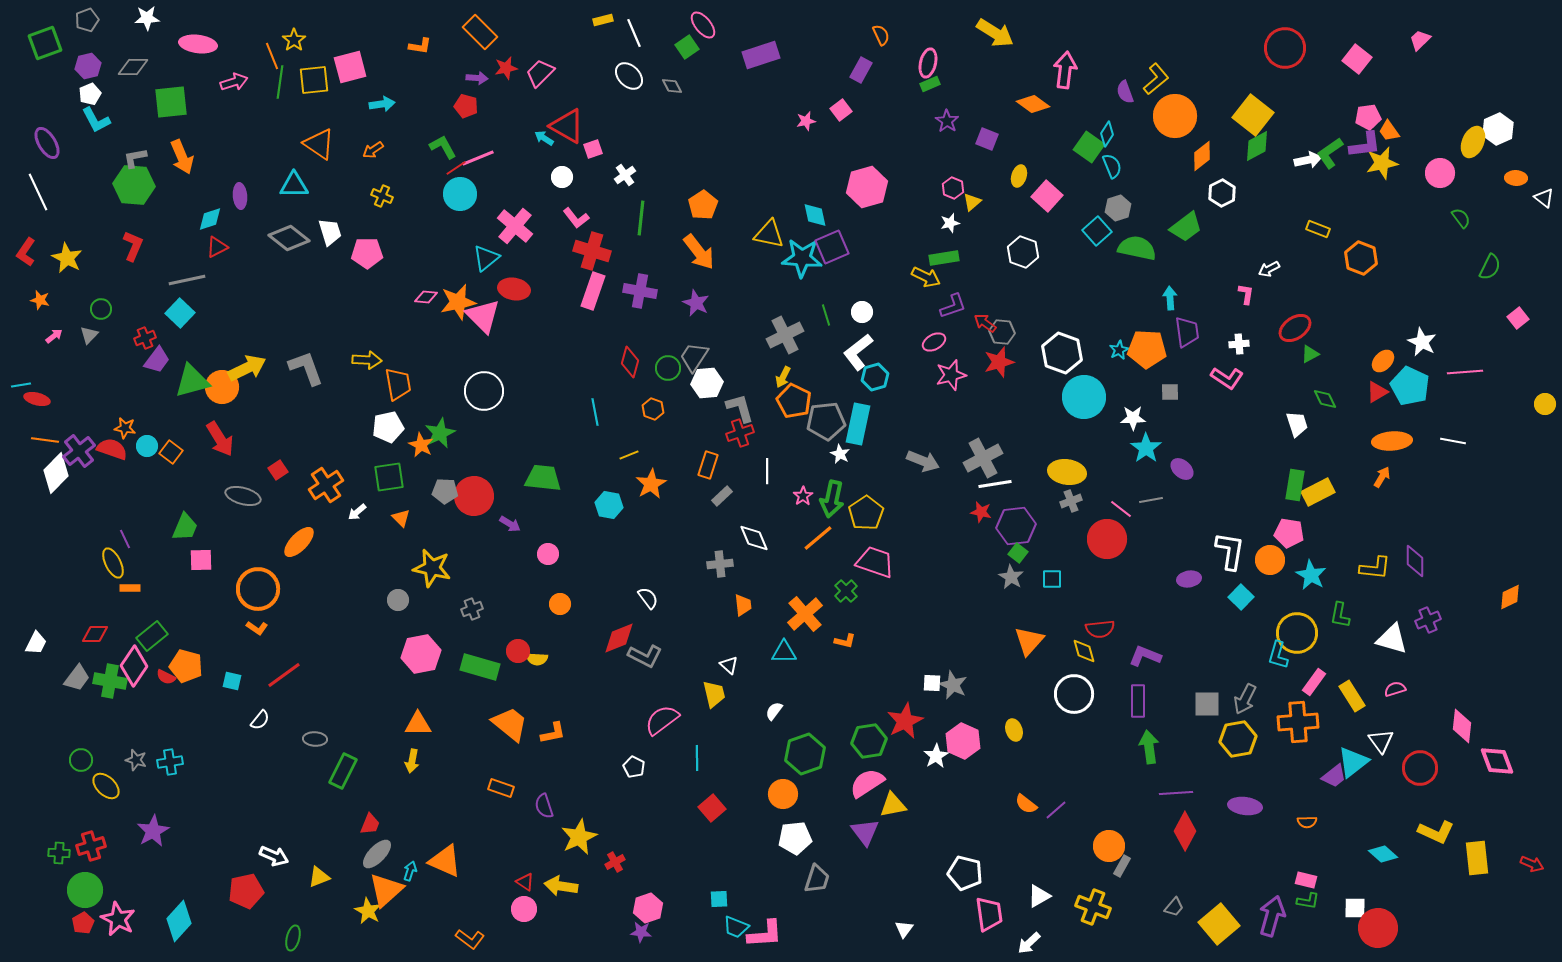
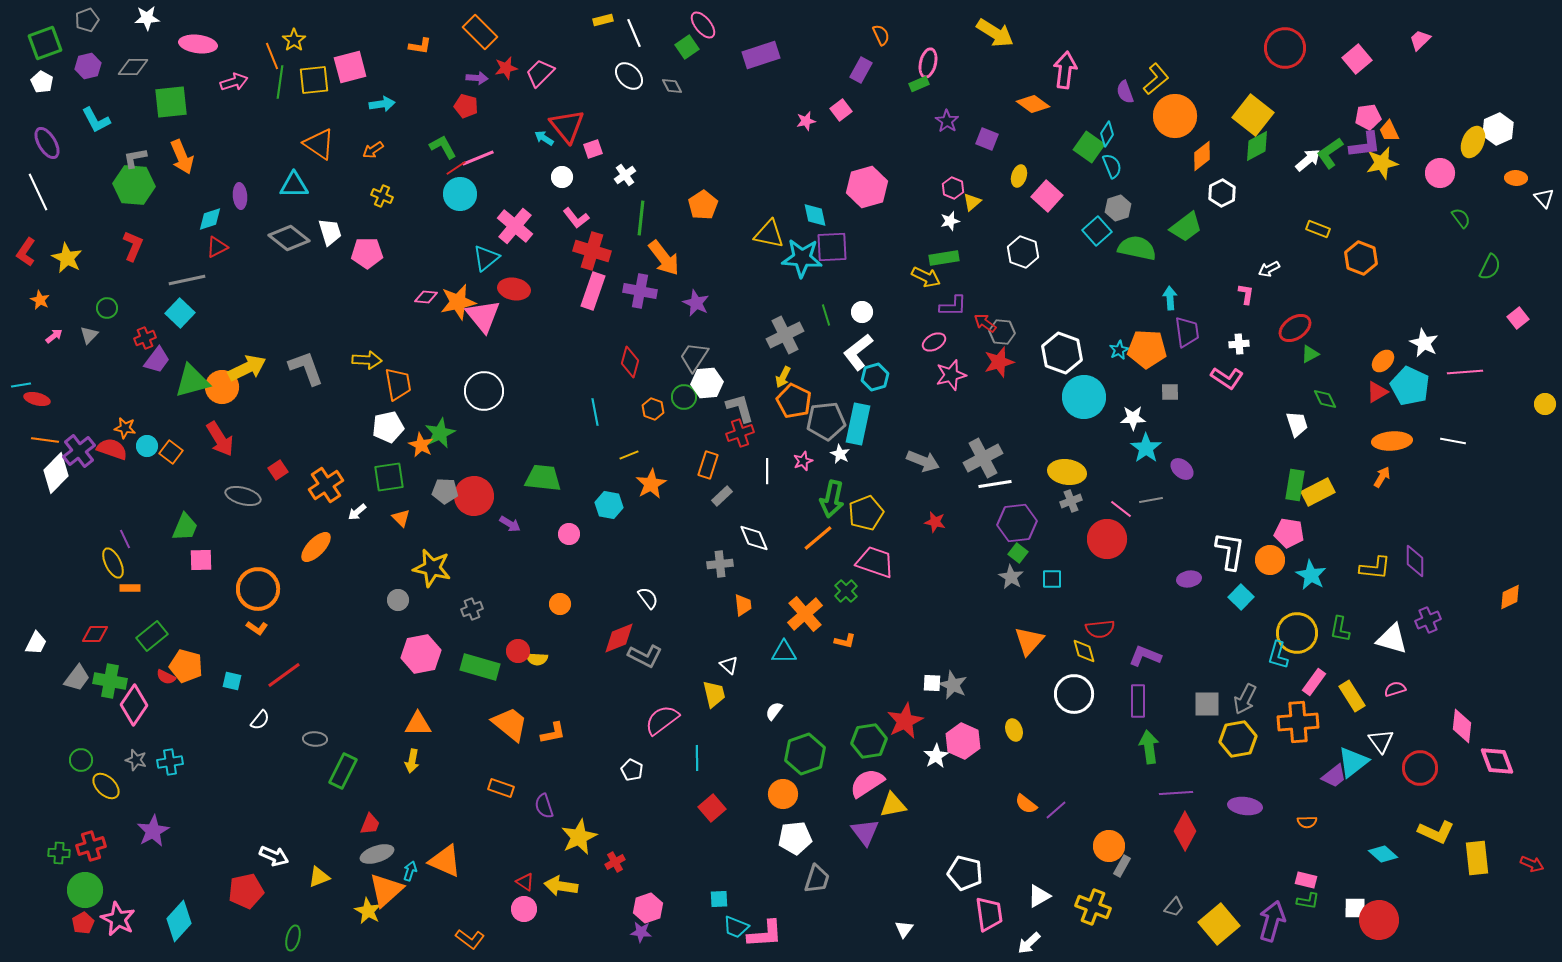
pink square at (1357, 59): rotated 12 degrees clockwise
green rectangle at (930, 84): moved 11 px left
white pentagon at (90, 94): moved 48 px left, 12 px up; rotated 20 degrees counterclockwise
red triangle at (567, 126): rotated 21 degrees clockwise
orange trapezoid at (1389, 131): rotated 10 degrees clockwise
white arrow at (1308, 160): rotated 28 degrees counterclockwise
white triangle at (1544, 198): rotated 10 degrees clockwise
white star at (950, 223): moved 2 px up
purple square at (832, 247): rotated 20 degrees clockwise
orange arrow at (699, 252): moved 35 px left, 6 px down
orange star at (40, 300): rotated 12 degrees clockwise
purple L-shape at (953, 306): rotated 20 degrees clockwise
green circle at (101, 309): moved 6 px right, 1 px up
pink triangle at (483, 316): rotated 6 degrees clockwise
white star at (1422, 342): moved 2 px right, 1 px down
green circle at (668, 368): moved 16 px right, 29 px down
pink star at (803, 496): moved 35 px up; rotated 12 degrees clockwise
red star at (981, 512): moved 46 px left, 10 px down
yellow pentagon at (866, 513): rotated 12 degrees clockwise
purple hexagon at (1016, 526): moved 1 px right, 3 px up
orange ellipse at (299, 542): moved 17 px right, 5 px down
pink circle at (548, 554): moved 21 px right, 20 px up
green L-shape at (1340, 615): moved 14 px down
pink diamond at (134, 666): moved 39 px down
white pentagon at (634, 767): moved 2 px left, 3 px down
gray ellipse at (377, 854): rotated 28 degrees clockwise
purple arrow at (1272, 916): moved 5 px down
red circle at (1378, 928): moved 1 px right, 8 px up
